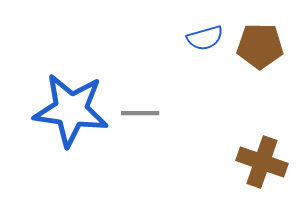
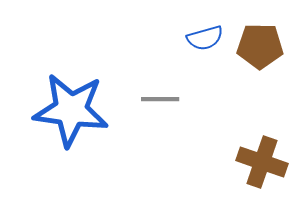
gray line: moved 20 px right, 14 px up
